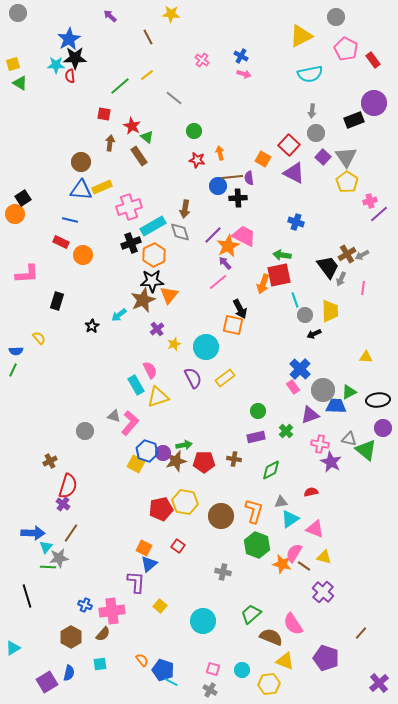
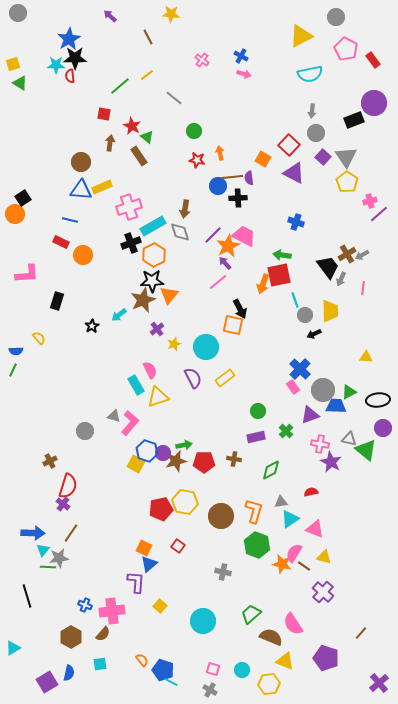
cyan triangle at (46, 547): moved 3 px left, 3 px down
